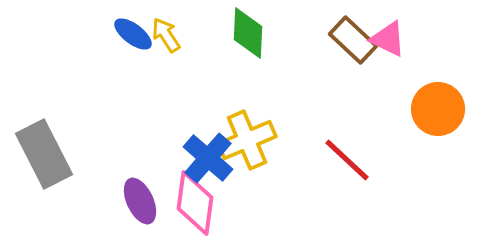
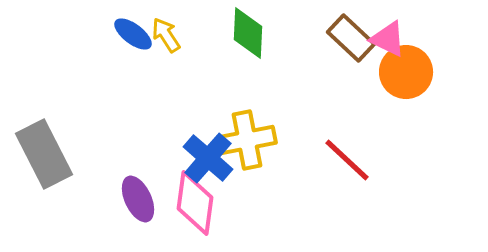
brown rectangle: moved 2 px left, 2 px up
orange circle: moved 32 px left, 37 px up
yellow cross: rotated 12 degrees clockwise
purple ellipse: moved 2 px left, 2 px up
